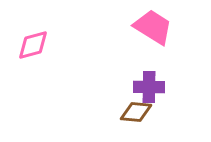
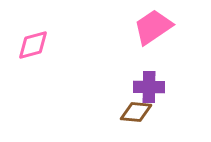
pink trapezoid: rotated 66 degrees counterclockwise
